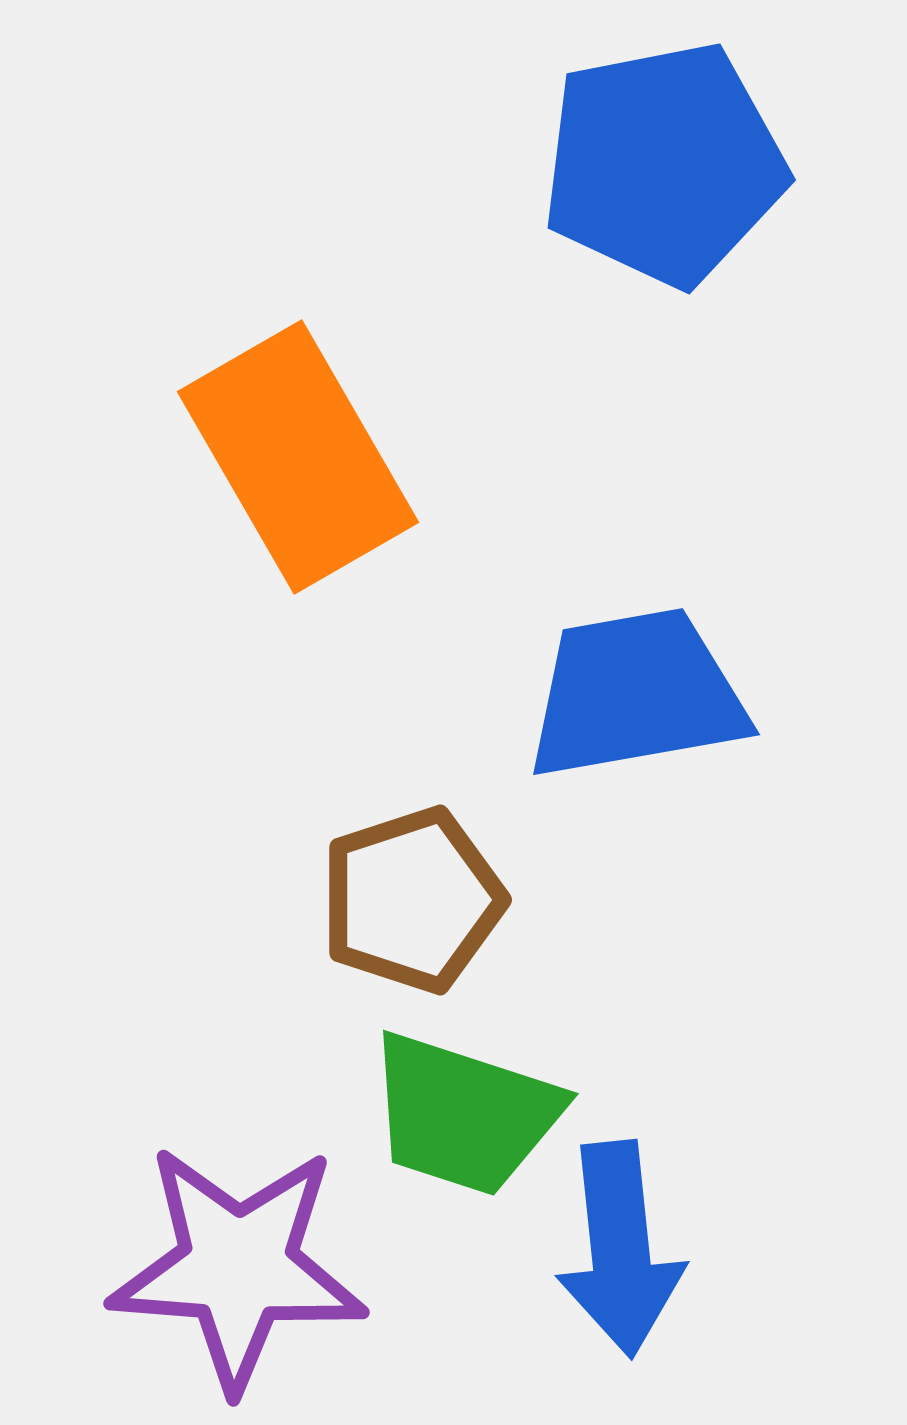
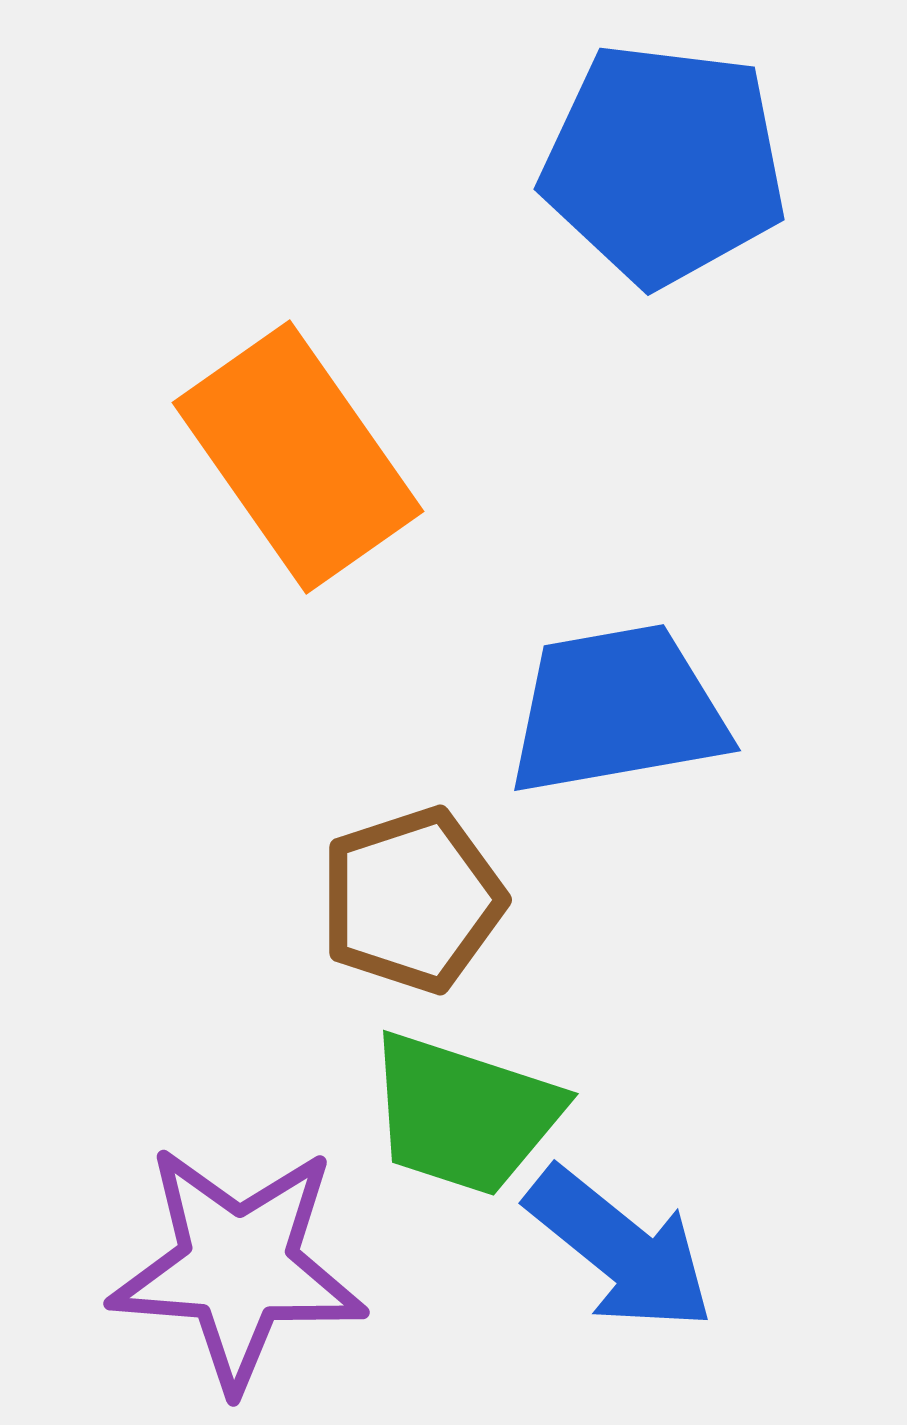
blue pentagon: rotated 18 degrees clockwise
orange rectangle: rotated 5 degrees counterclockwise
blue trapezoid: moved 19 px left, 16 px down
blue arrow: rotated 45 degrees counterclockwise
